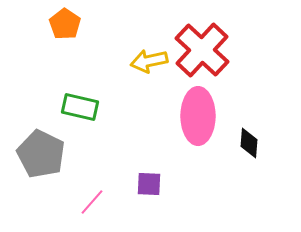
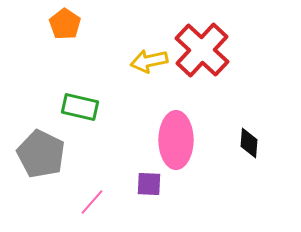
pink ellipse: moved 22 px left, 24 px down
